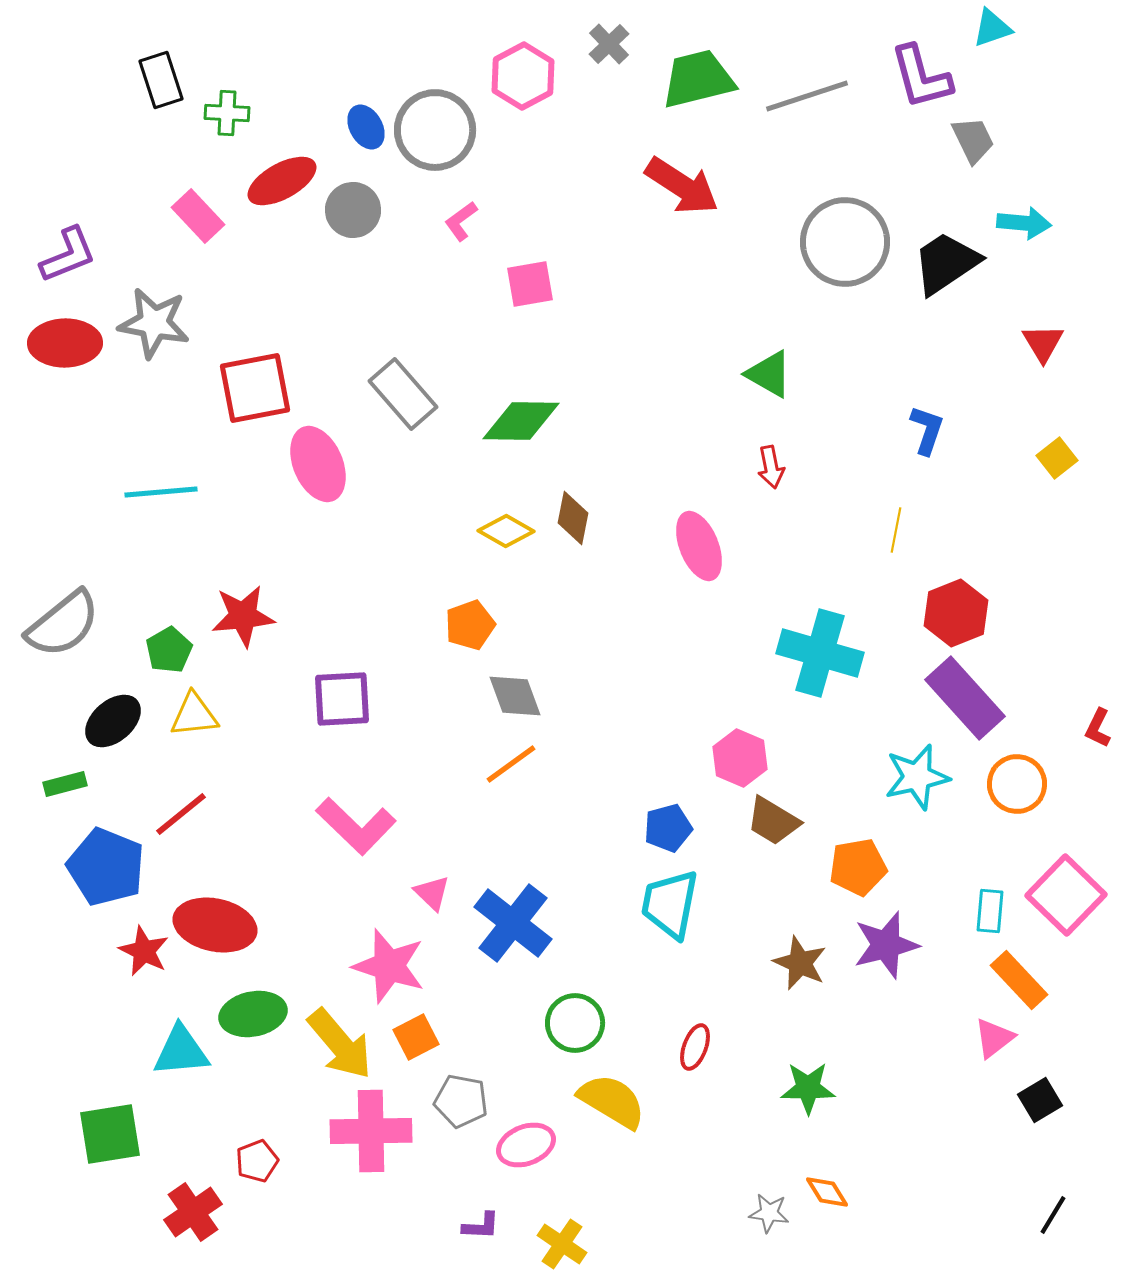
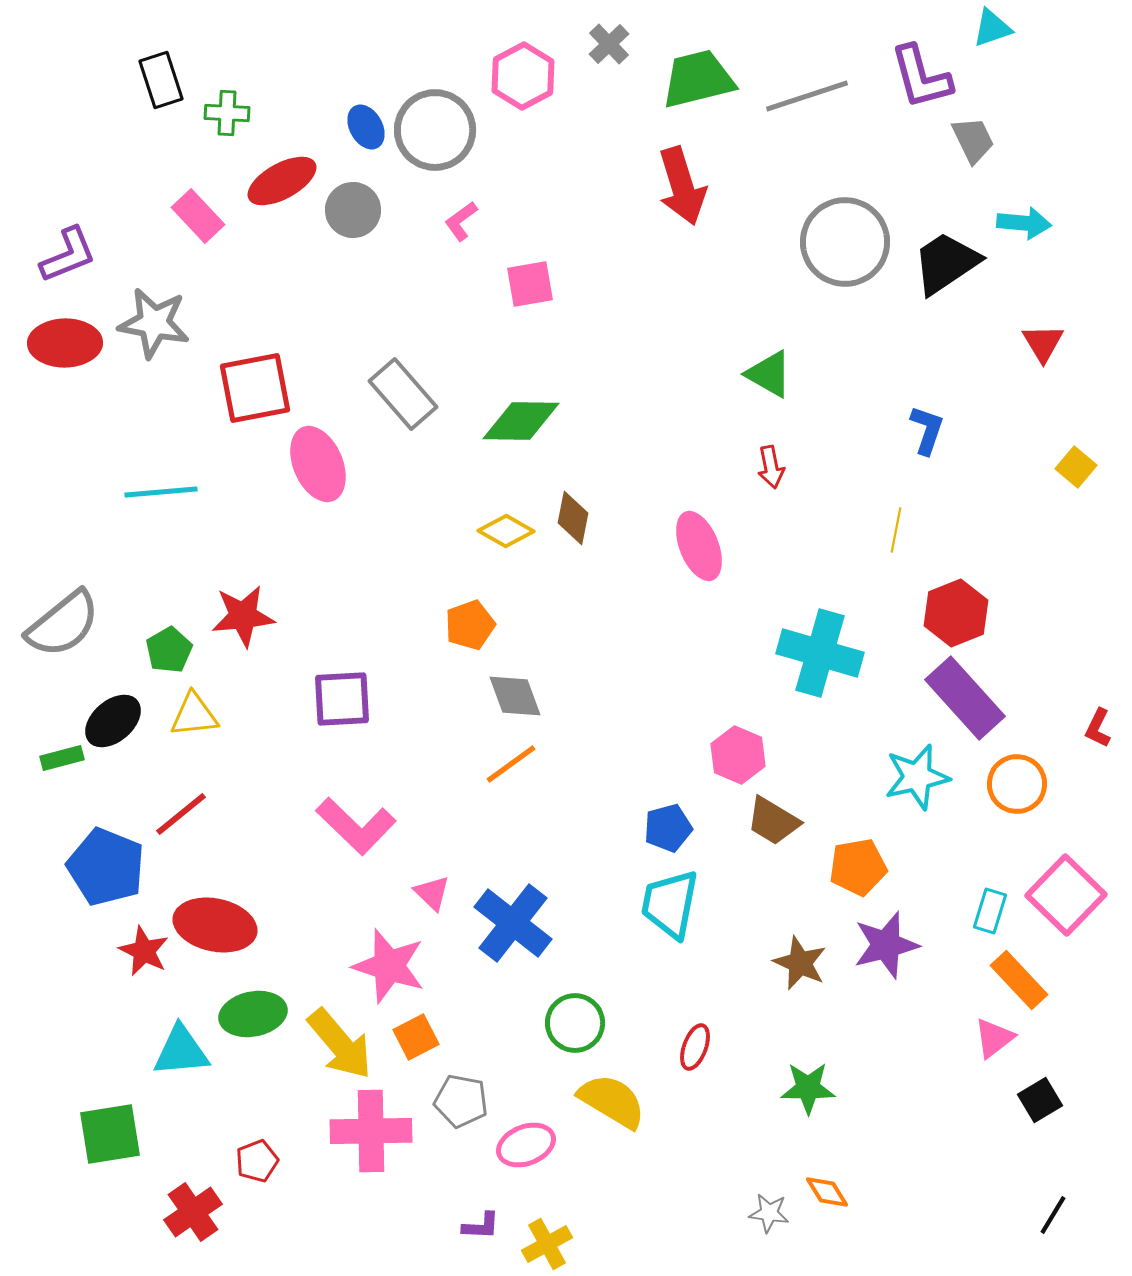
red arrow at (682, 186): rotated 40 degrees clockwise
yellow square at (1057, 458): moved 19 px right, 9 px down; rotated 12 degrees counterclockwise
pink hexagon at (740, 758): moved 2 px left, 3 px up
green rectangle at (65, 784): moved 3 px left, 26 px up
cyan rectangle at (990, 911): rotated 12 degrees clockwise
yellow cross at (562, 1244): moved 15 px left; rotated 27 degrees clockwise
